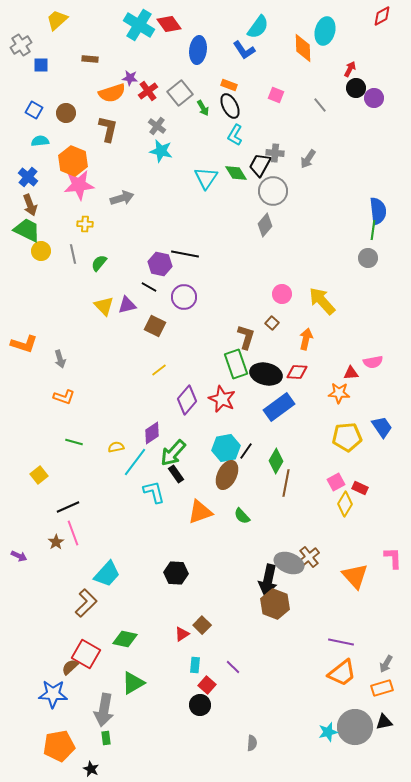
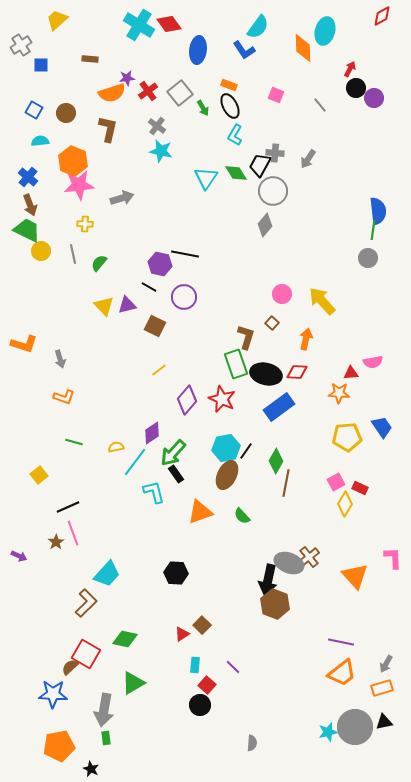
purple star at (130, 78): moved 3 px left; rotated 14 degrees counterclockwise
